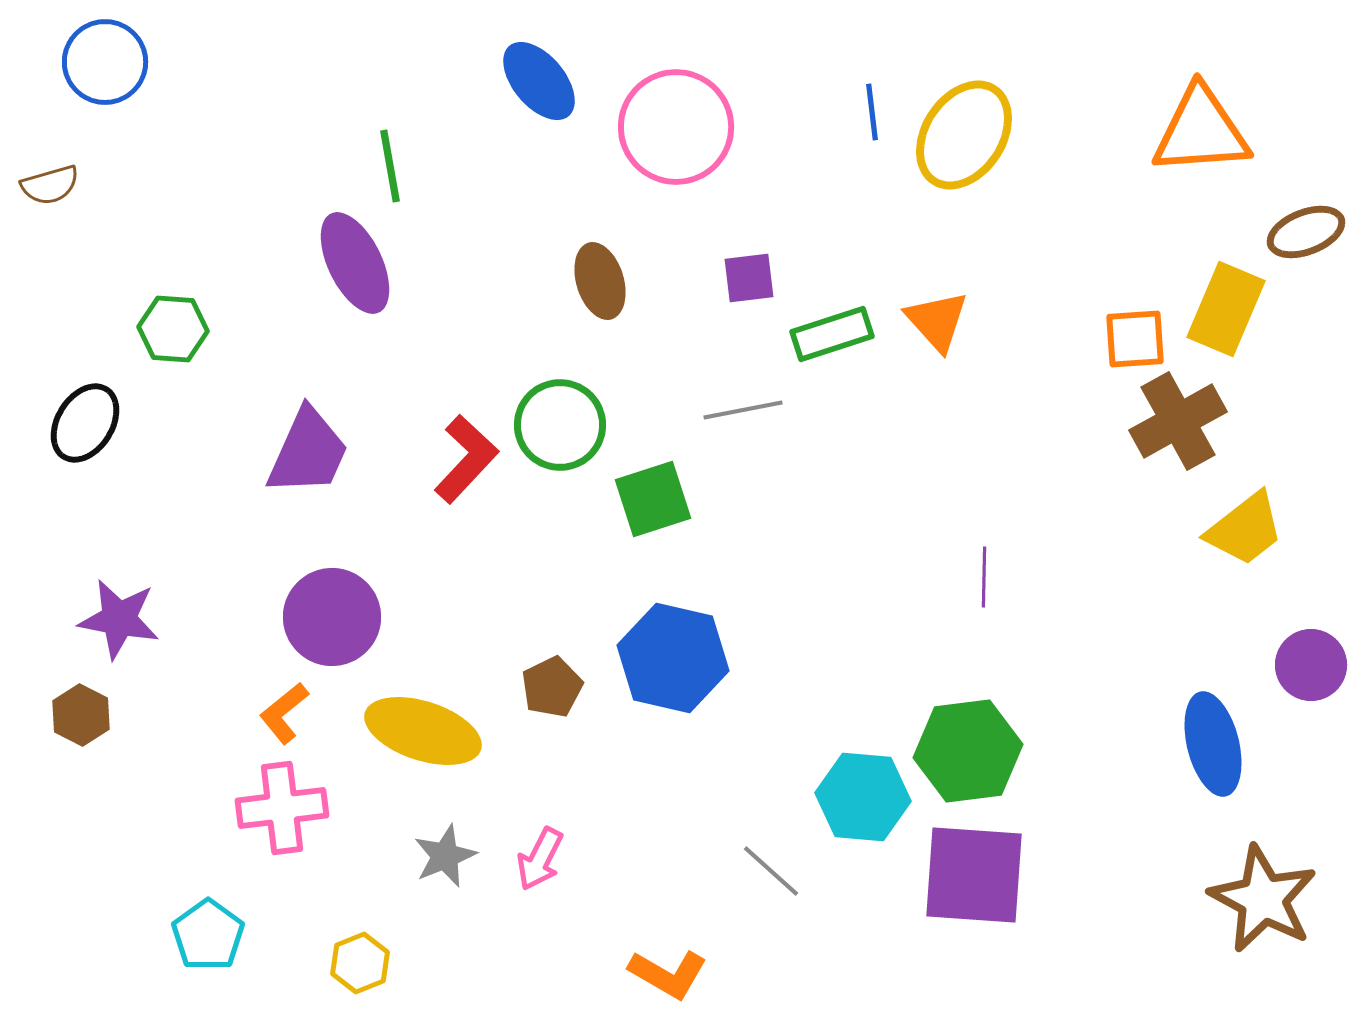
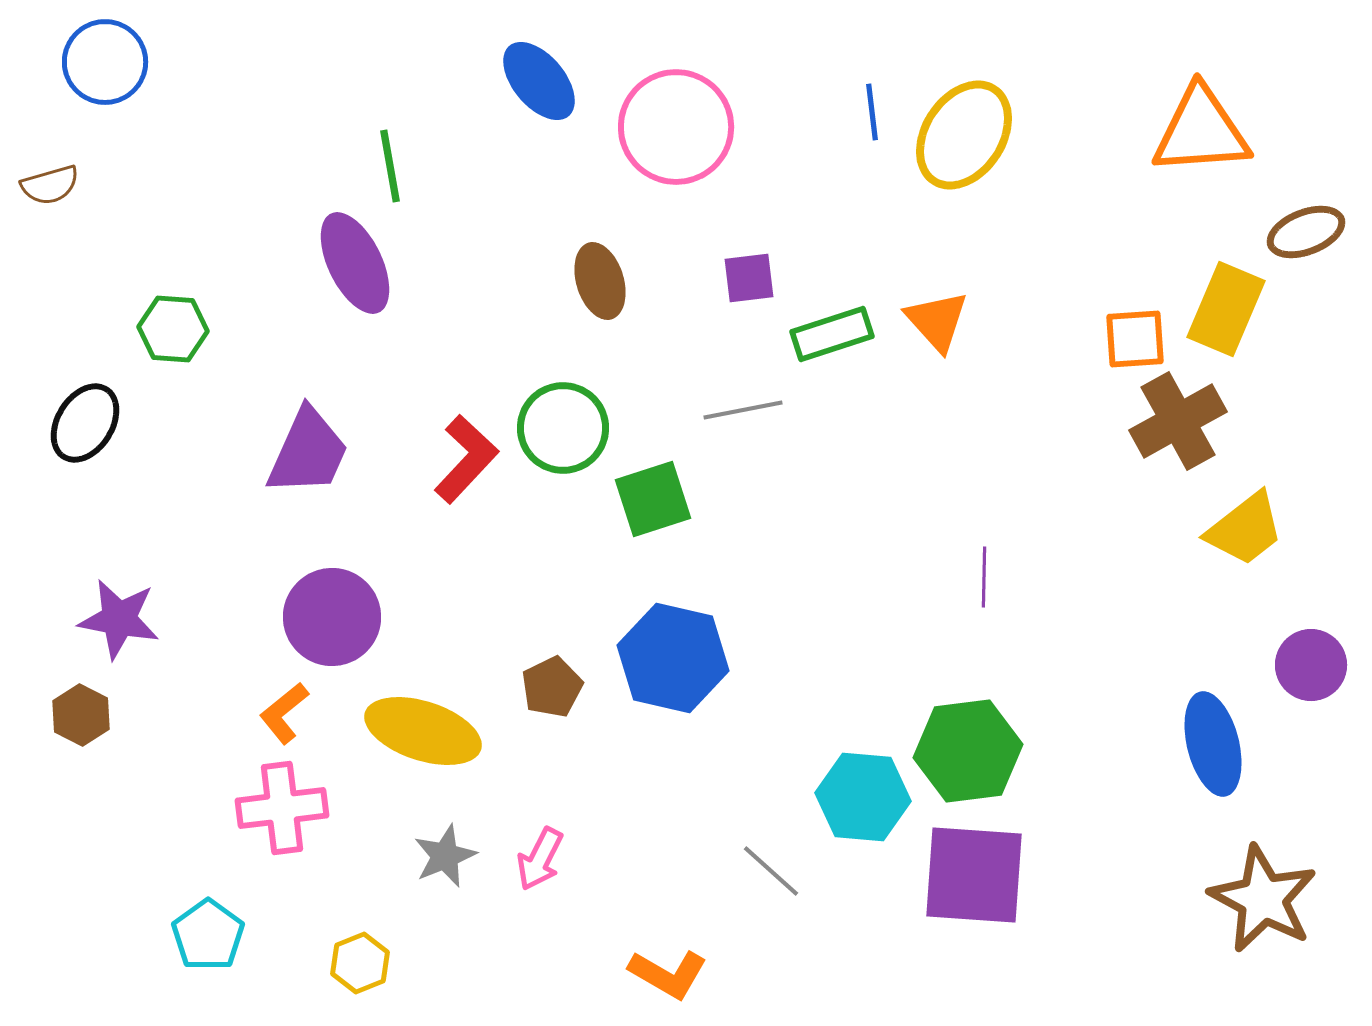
green circle at (560, 425): moved 3 px right, 3 px down
